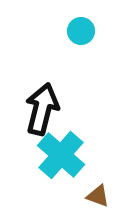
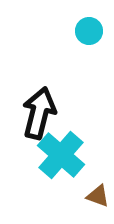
cyan circle: moved 8 px right
black arrow: moved 3 px left, 4 px down
